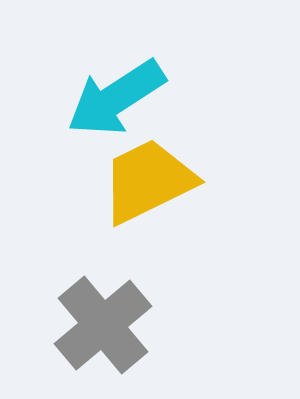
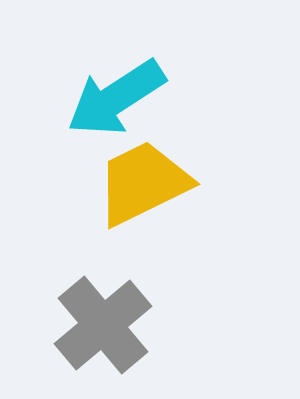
yellow trapezoid: moved 5 px left, 2 px down
